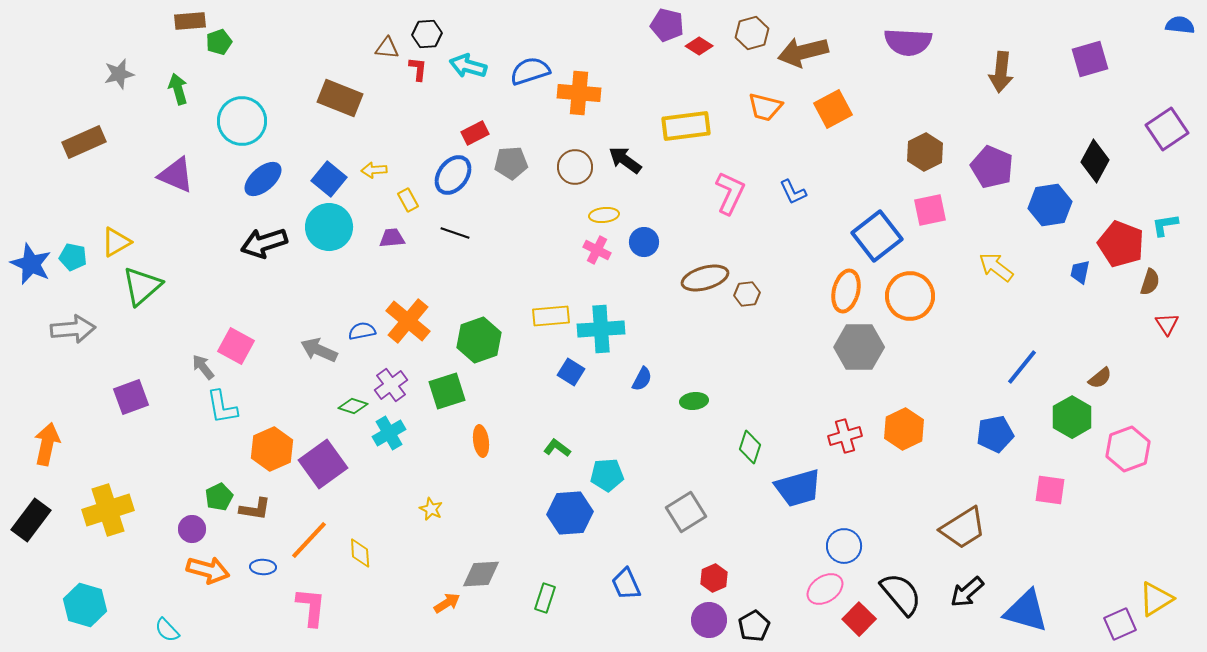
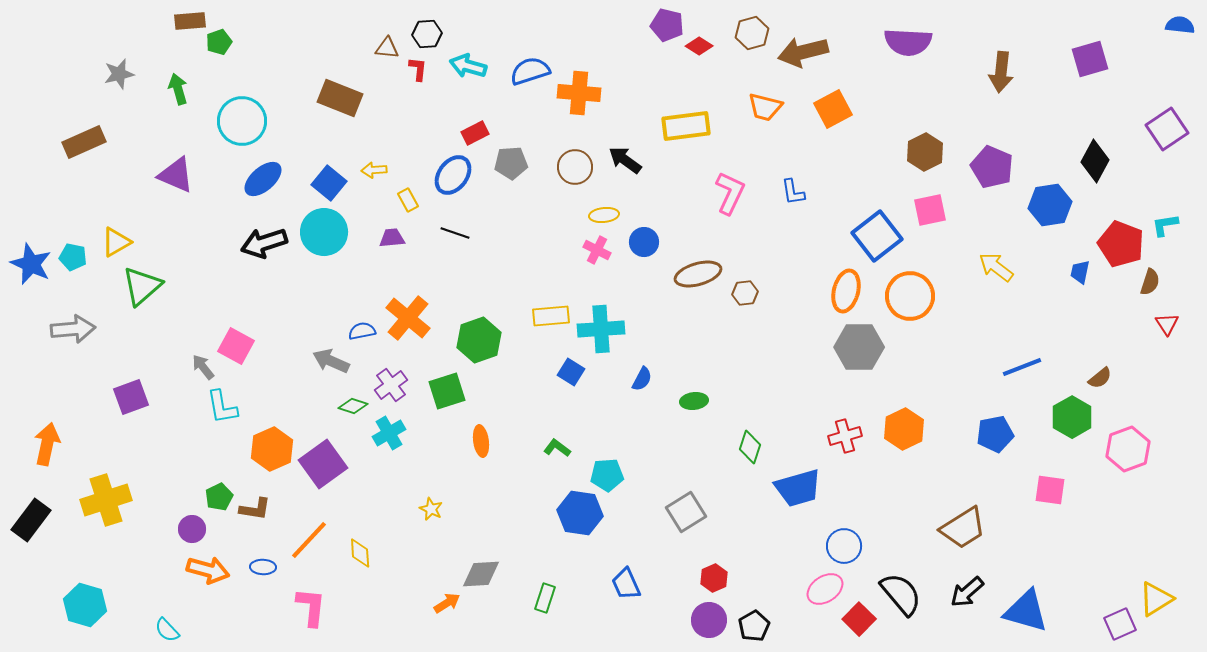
blue square at (329, 179): moved 4 px down
blue L-shape at (793, 192): rotated 16 degrees clockwise
cyan circle at (329, 227): moved 5 px left, 5 px down
brown ellipse at (705, 278): moved 7 px left, 4 px up
brown hexagon at (747, 294): moved 2 px left, 1 px up
orange cross at (408, 321): moved 3 px up
gray arrow at (319, 350): moved 12 px right, 11 px down
blue line at (1022, 367): rotated 30 degrees clockwise
yellow cross at (108, 510): moved 2 px left, 10 px up
blue hexagon at (570, 513): moved 10 px right; rotated 12 degrees clockwise
